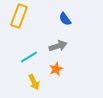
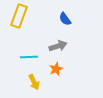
cyan line: rotated 30 degrees clockwise
